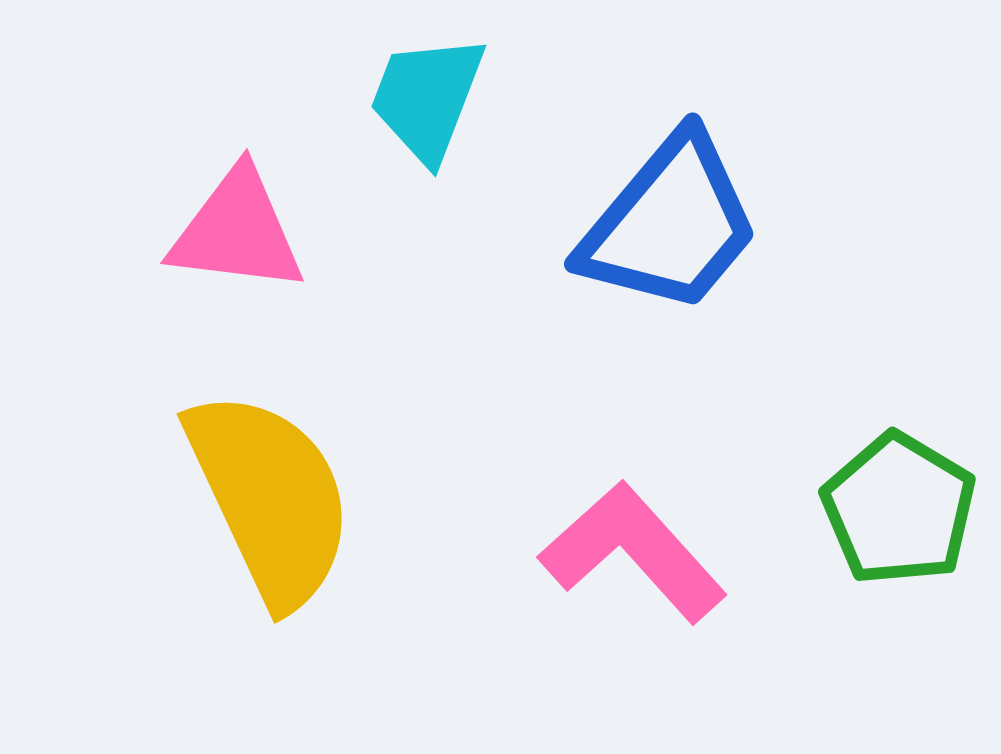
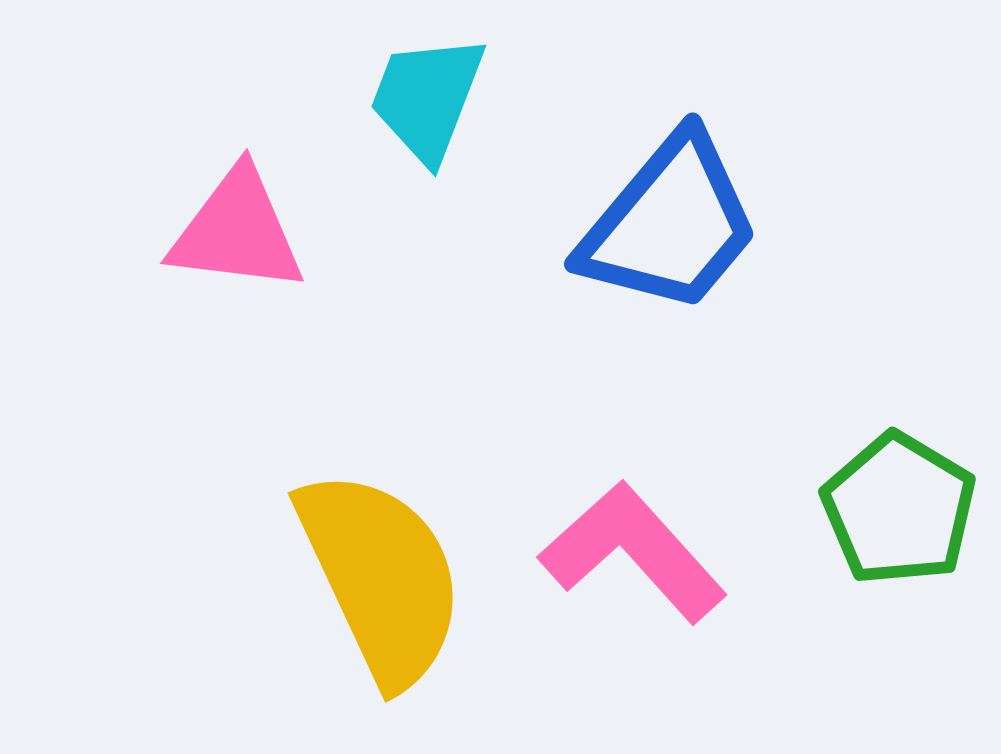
yellow semicircle: moved 111 px right, 79 px down
